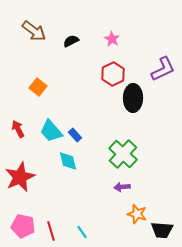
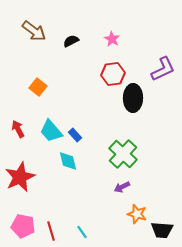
red hexagon: rotated 20 degrees clockwise
purple arrow: rotated 21 degrees counterclockwise
